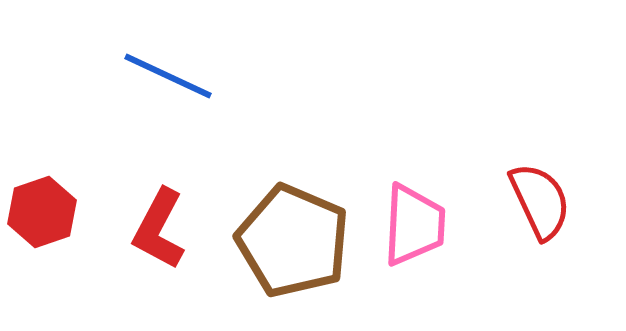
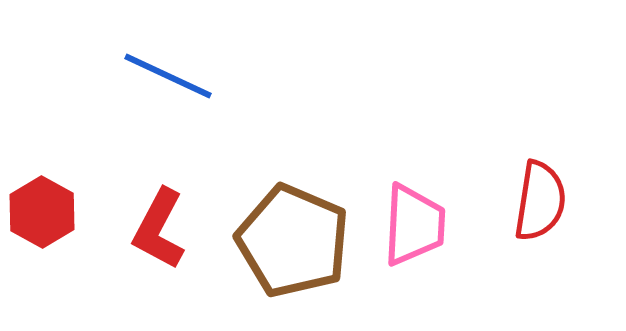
red semicircle: rotated 34 degrees clockwise
red hexagon: rotated 12 degrees counterclockwise
